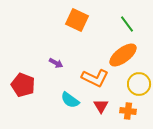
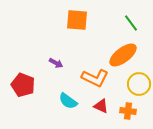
orange square: rotated 20 degrees counterclockwise
green line: moved 4 px right, 1 px up
cyan semicircle: moved 2 px left, 1 px down
red triangle: rotated 35 degrees counterclockwise
